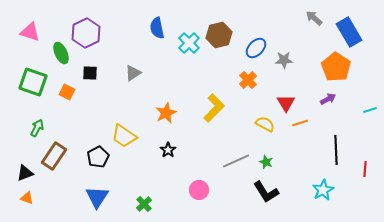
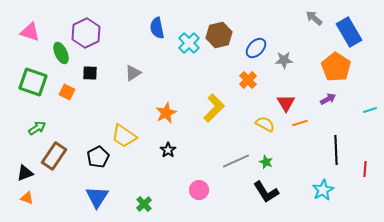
green arrow: rotated 30 degrees clockwise
